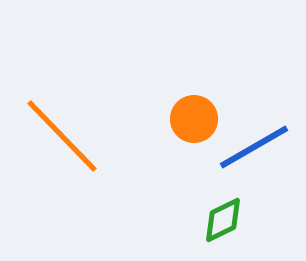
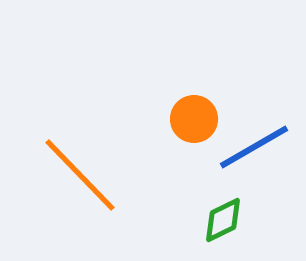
orange line: moved 18 px right, 39 px down
